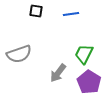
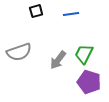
black square: rotated 24 degrees counterclockwise
gray semicircle: moved 2 px up
gray arrow: moved 13 px up
purple pentagon: rotated 15 degrees counterclockwise
